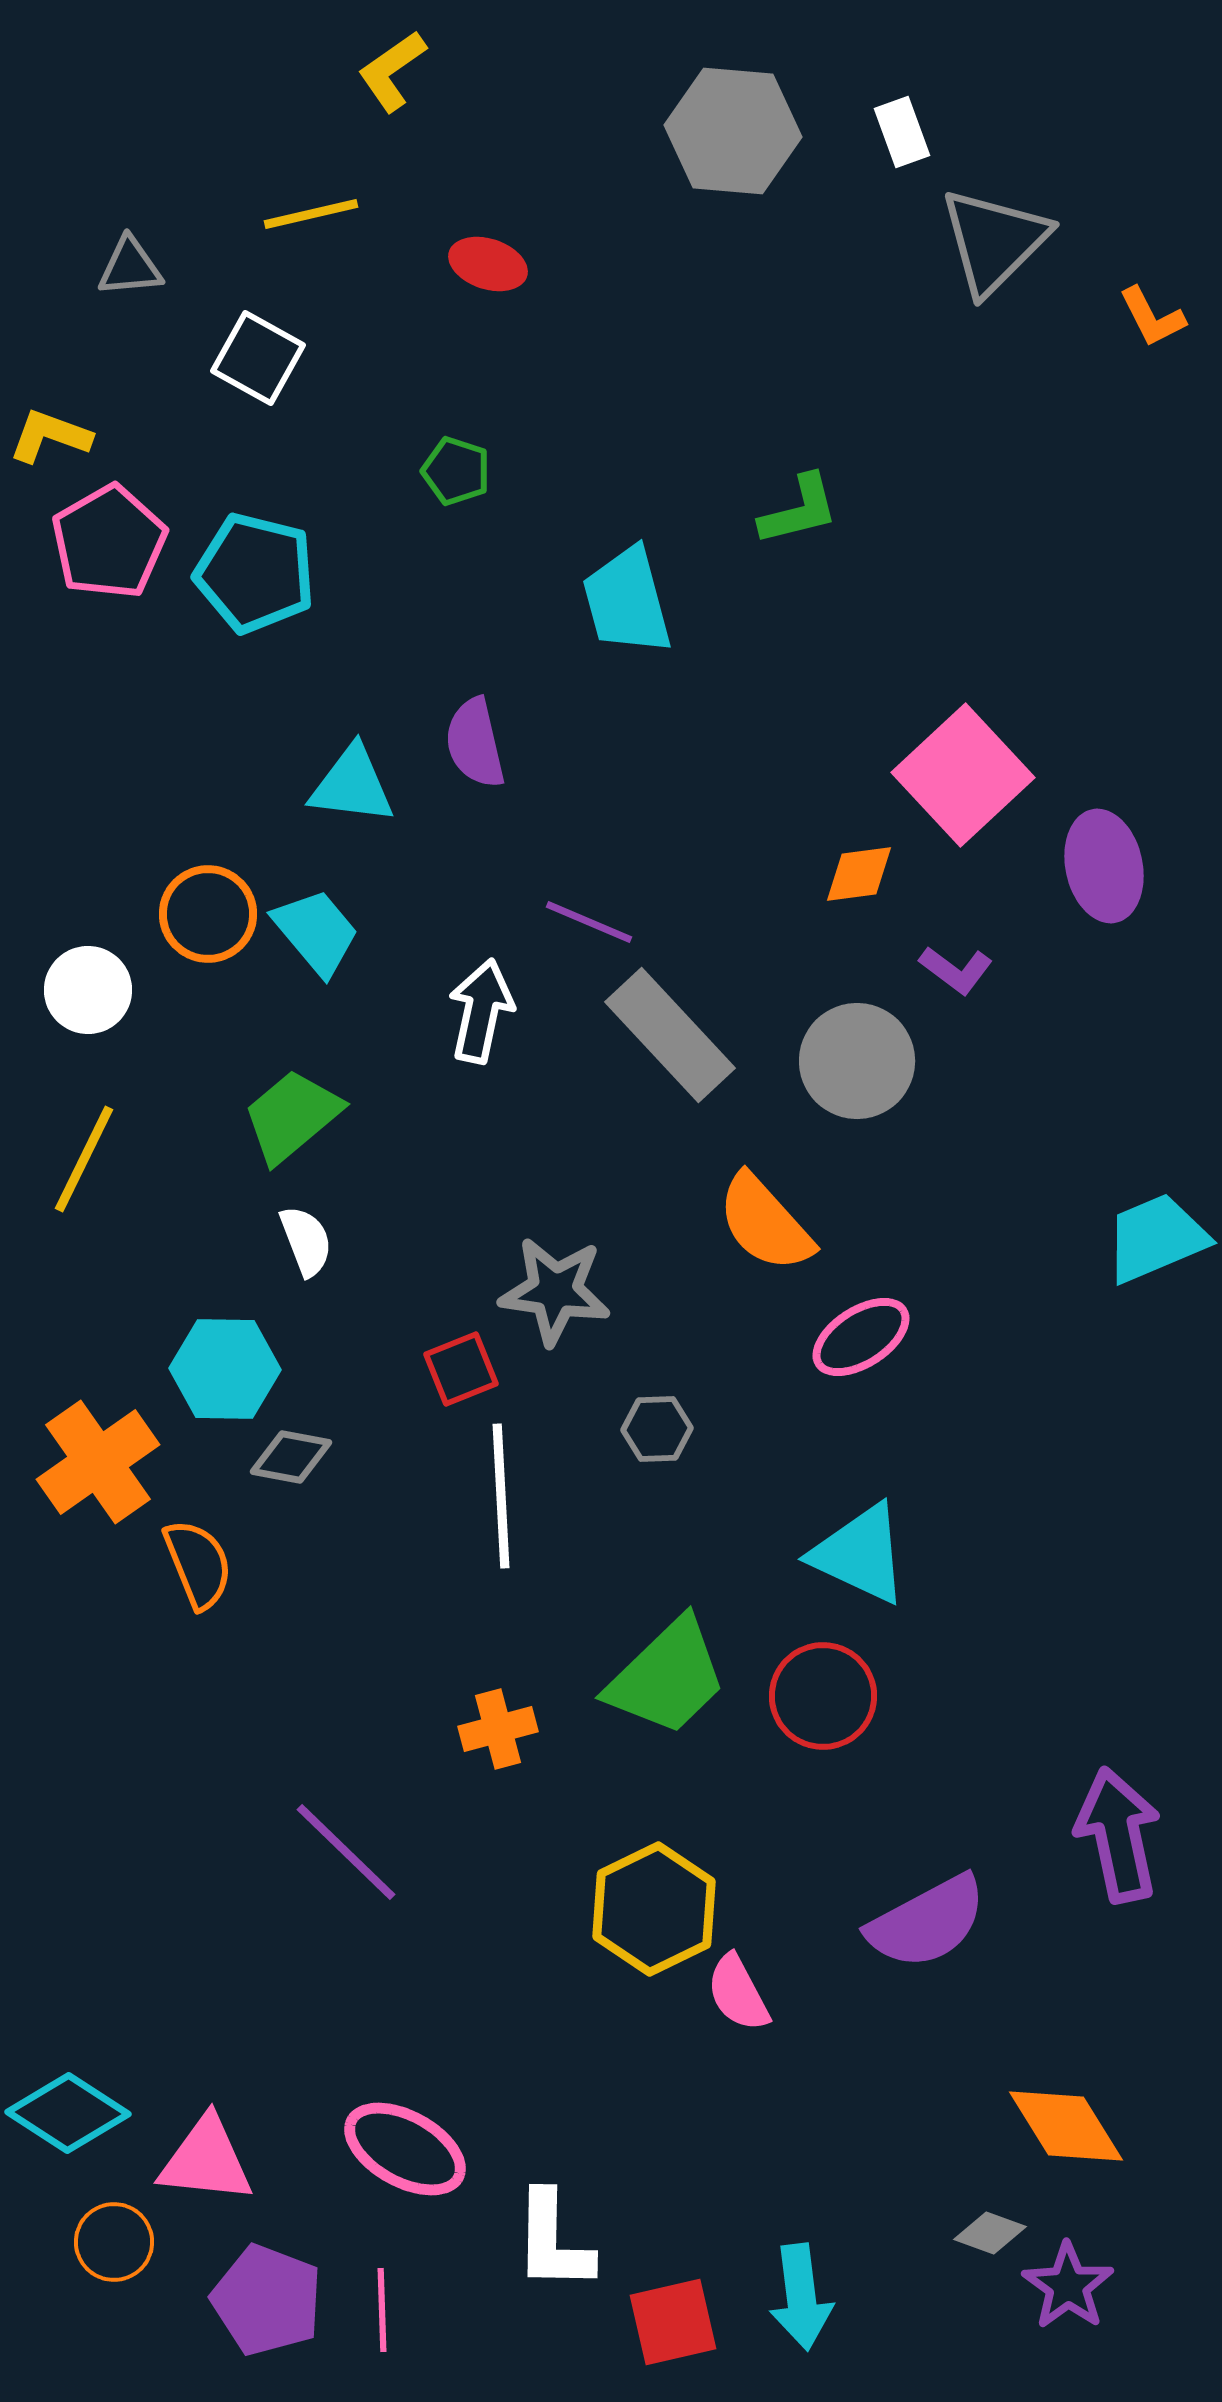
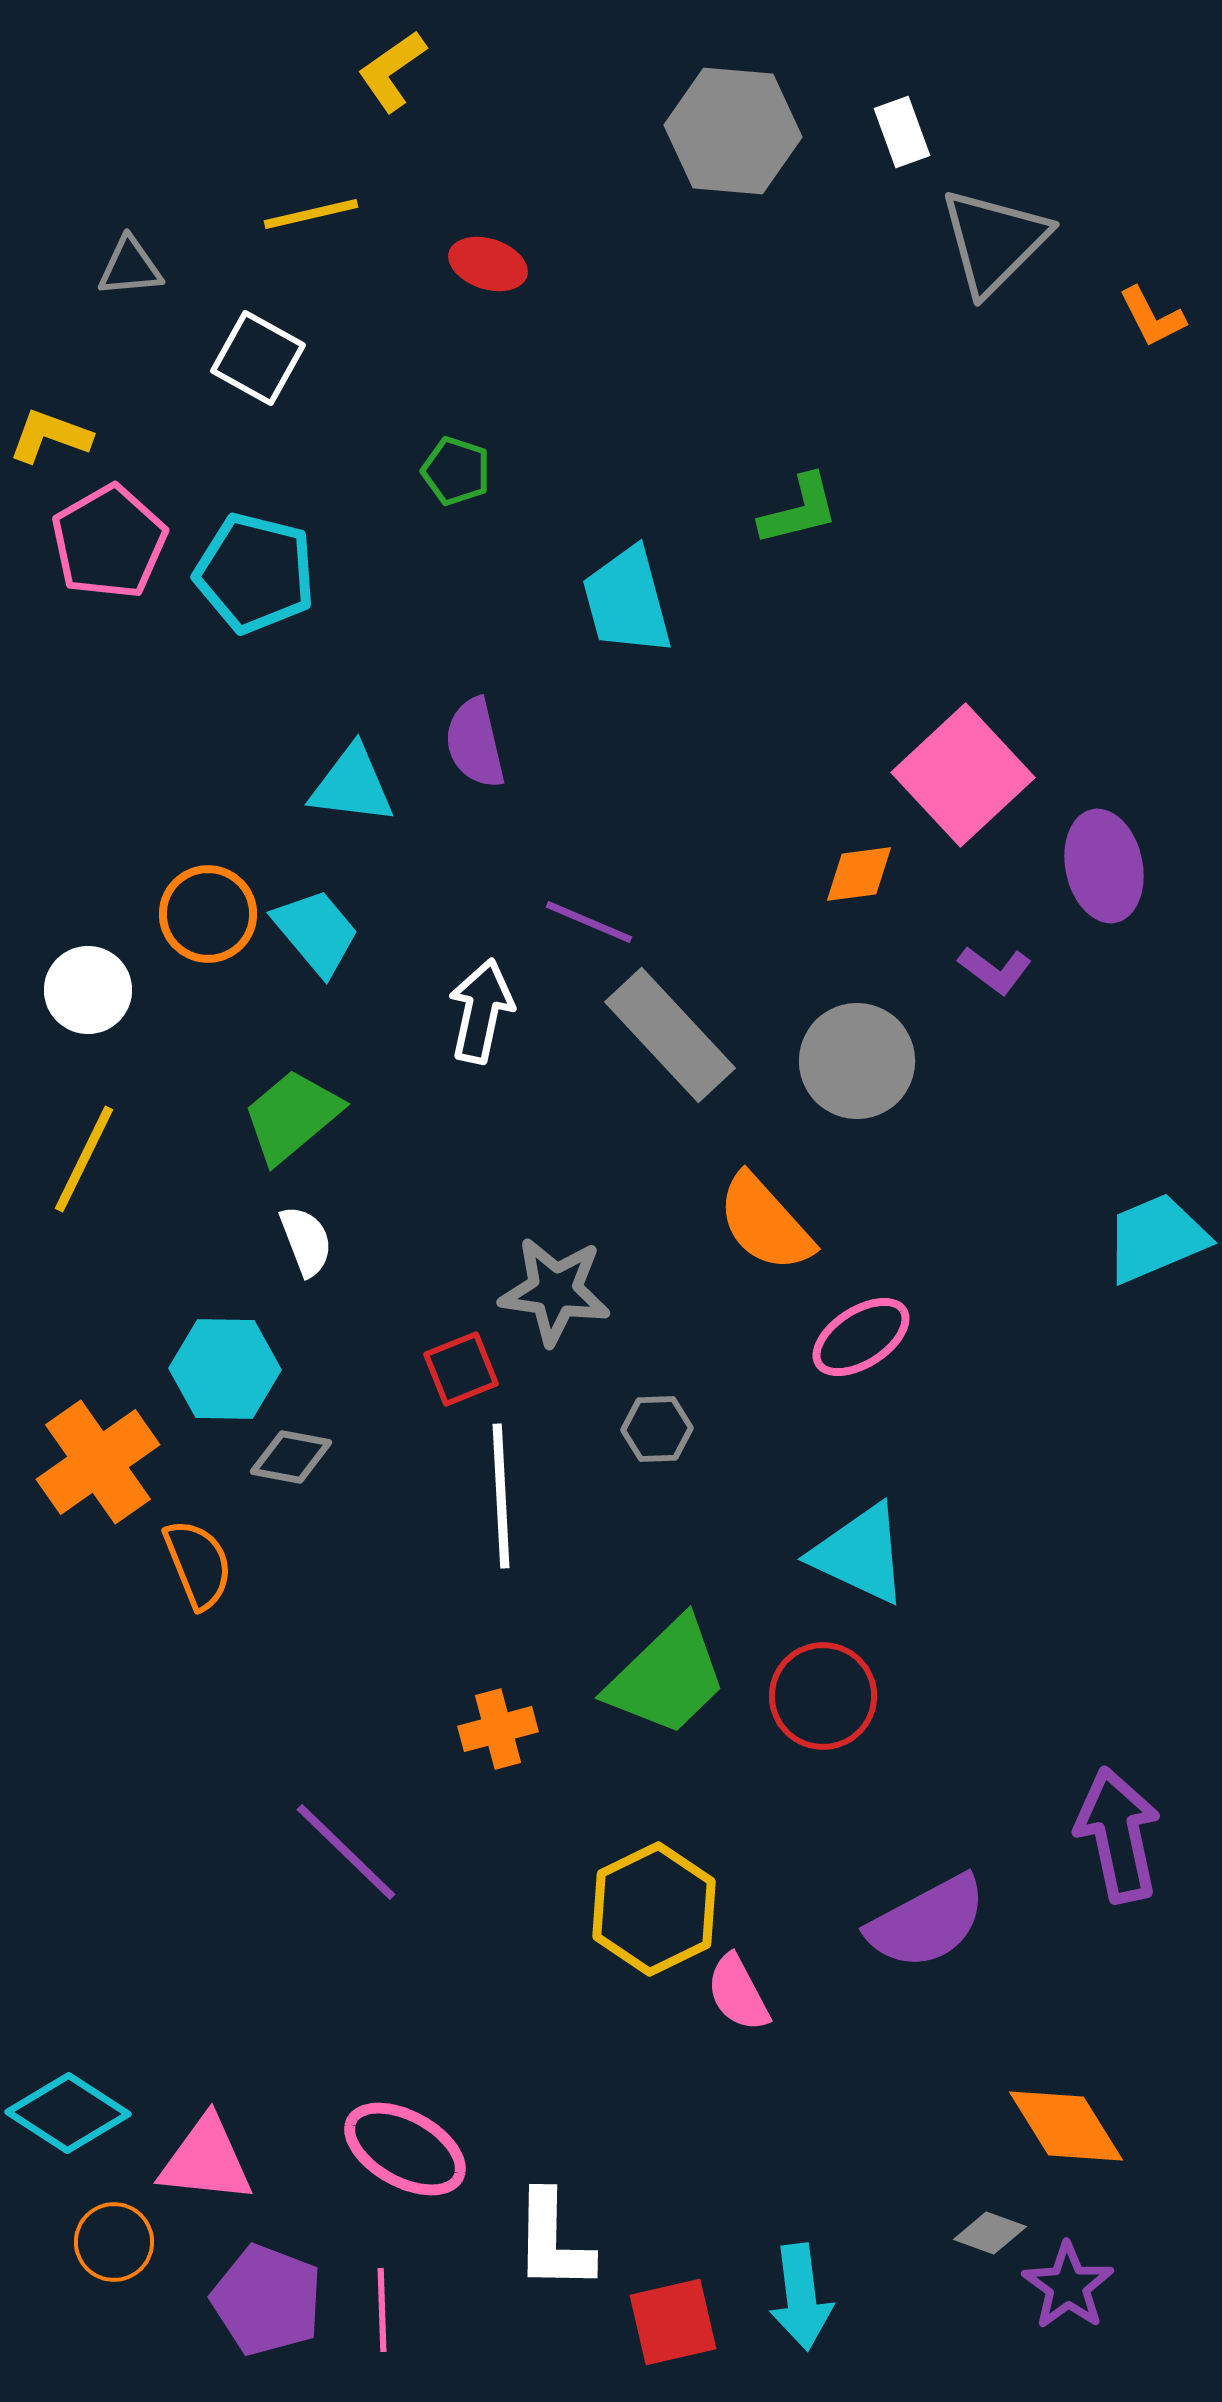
purple L-shape at (956, 970): moved 39 px right
